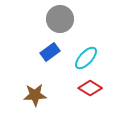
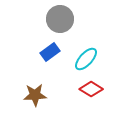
cyan ellipse: moved 1 px down
red diamond: moved 1 px right, 1 px down
